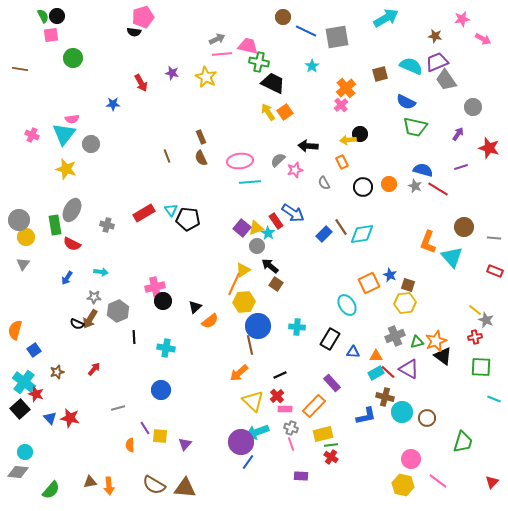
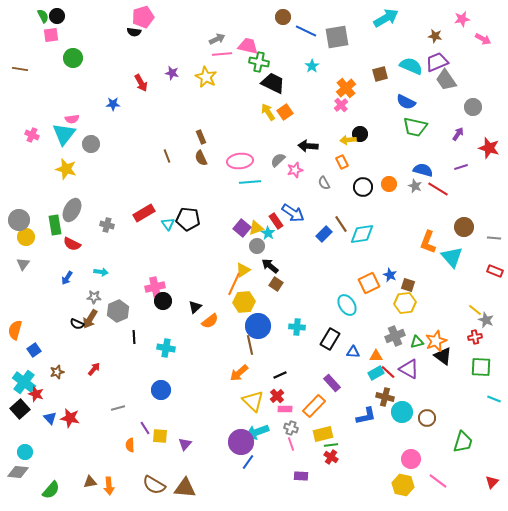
cyan triangle at (171, 210): moved 3 px left, 14 px down
brown line at (341, 227): moved 3 px up
